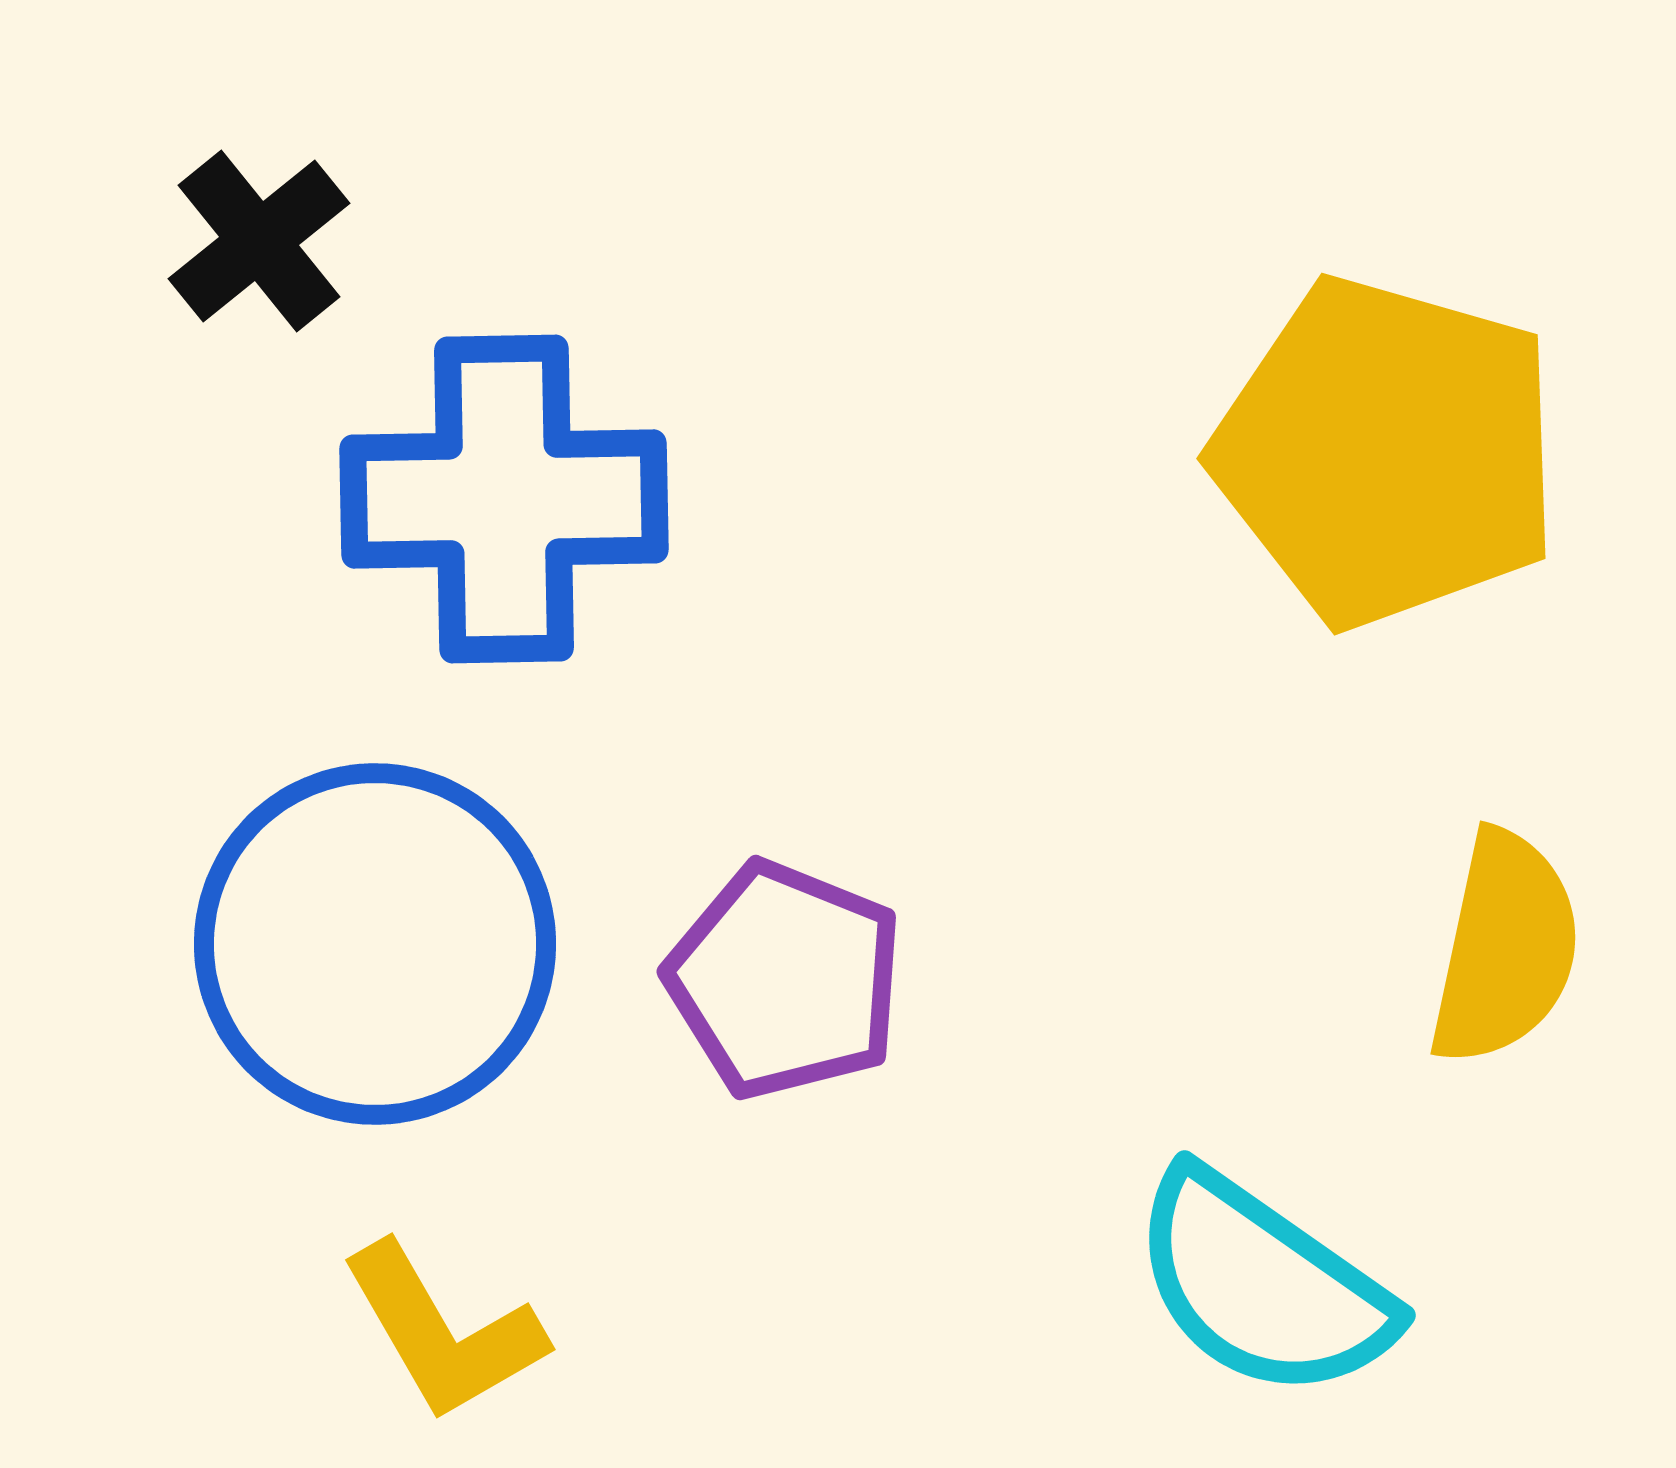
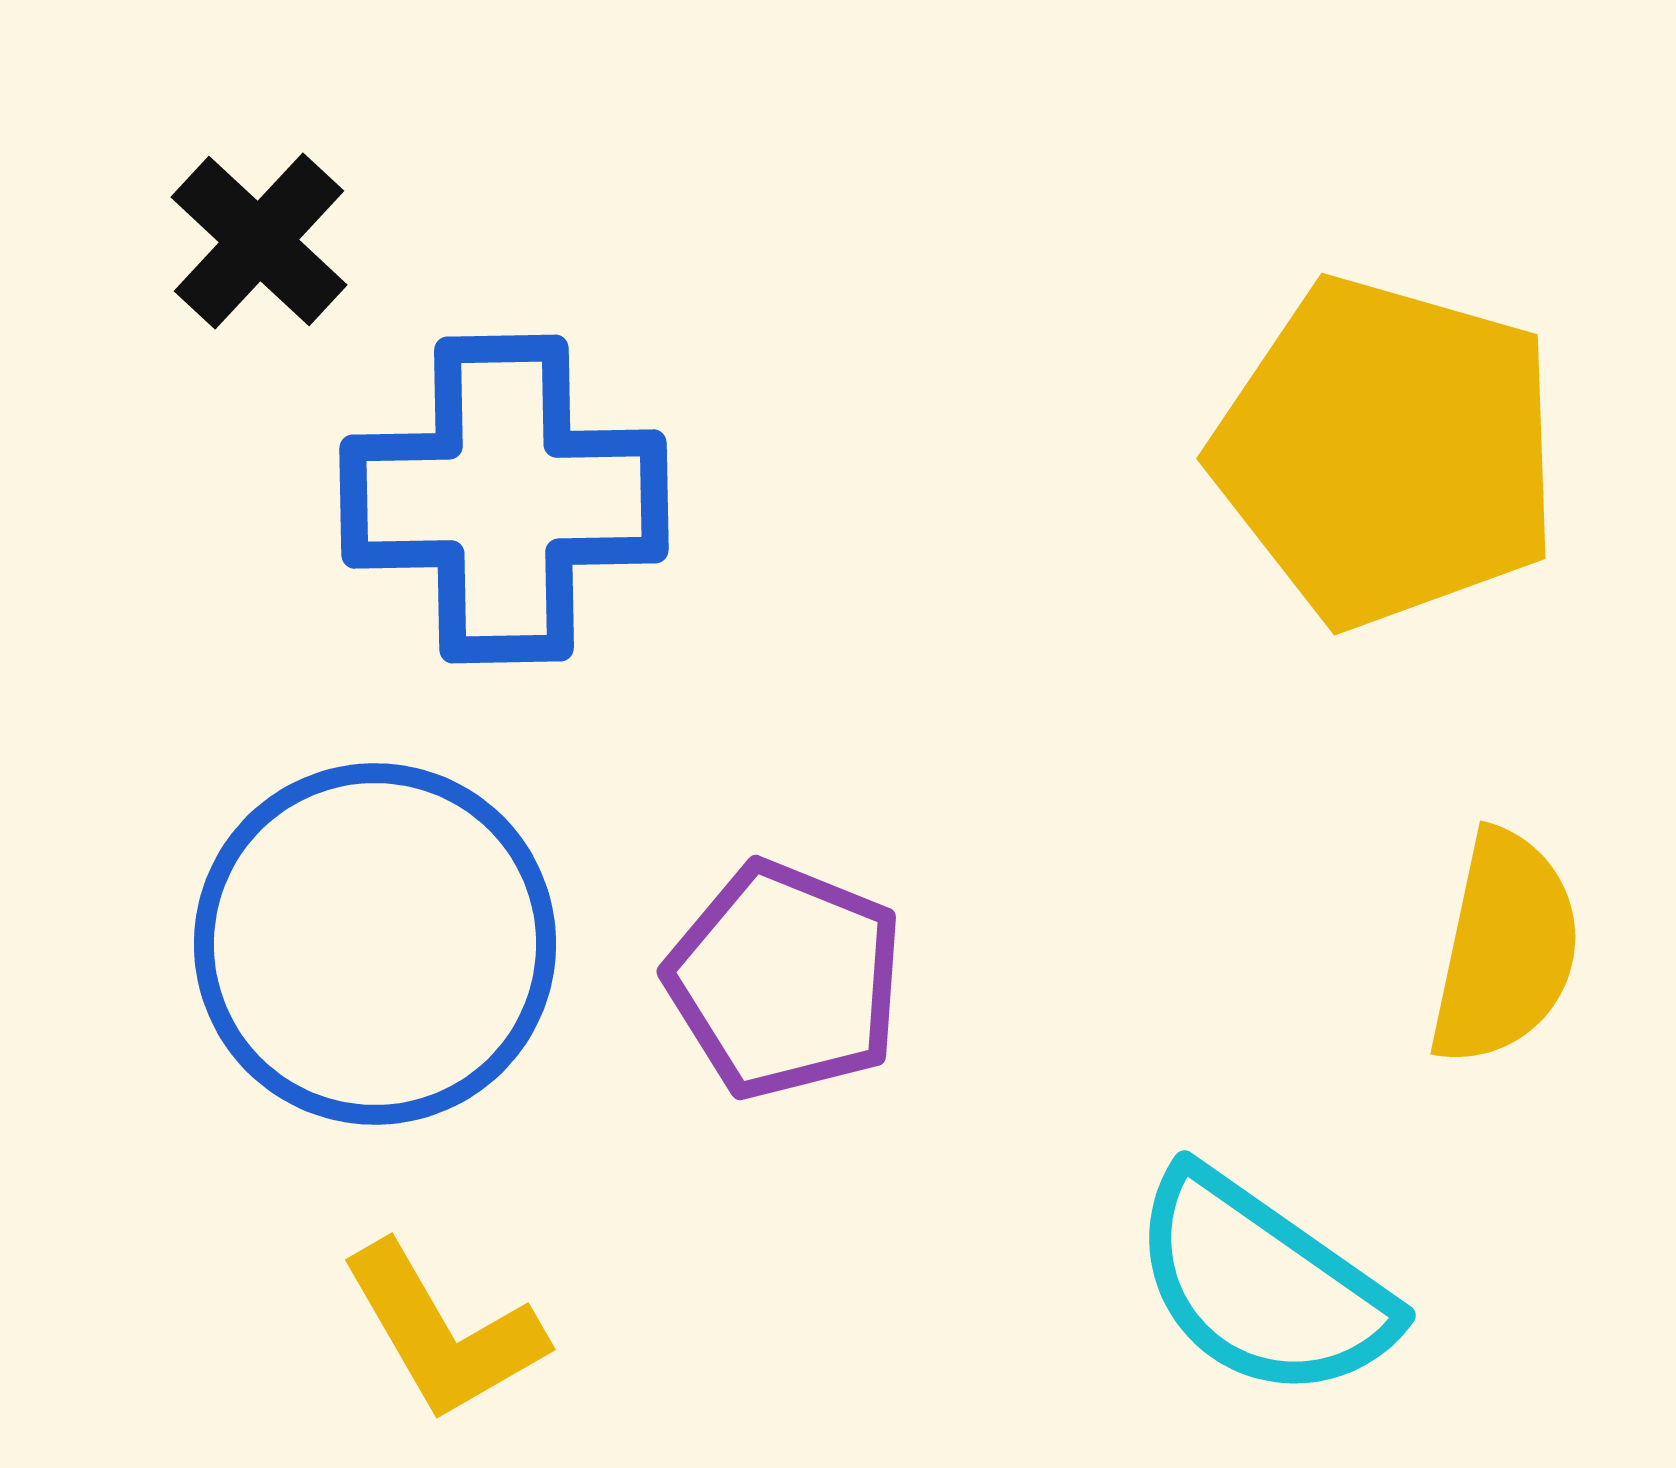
black cross: rotated 8 degrees counterclockwise
